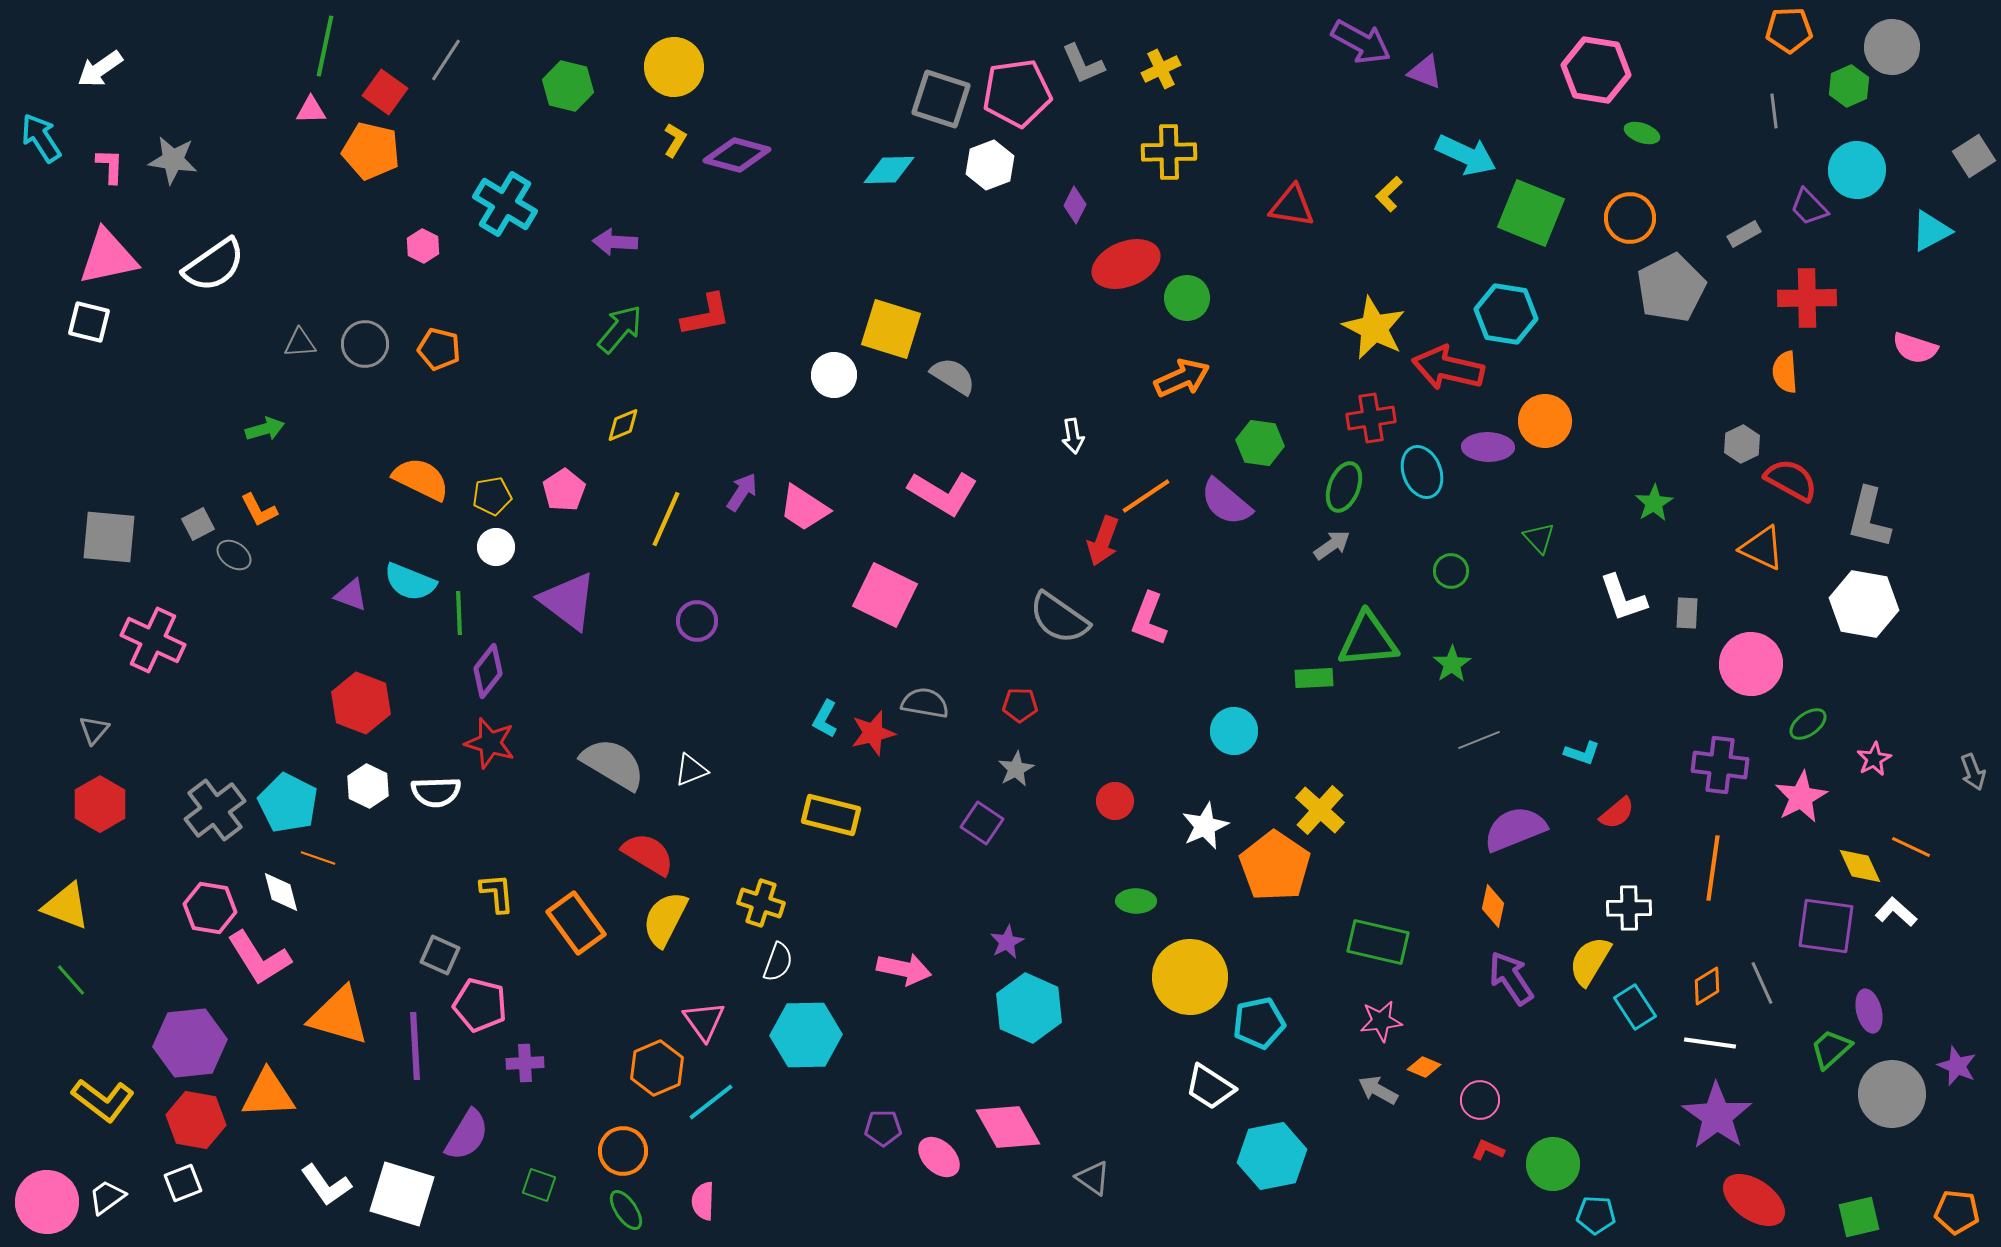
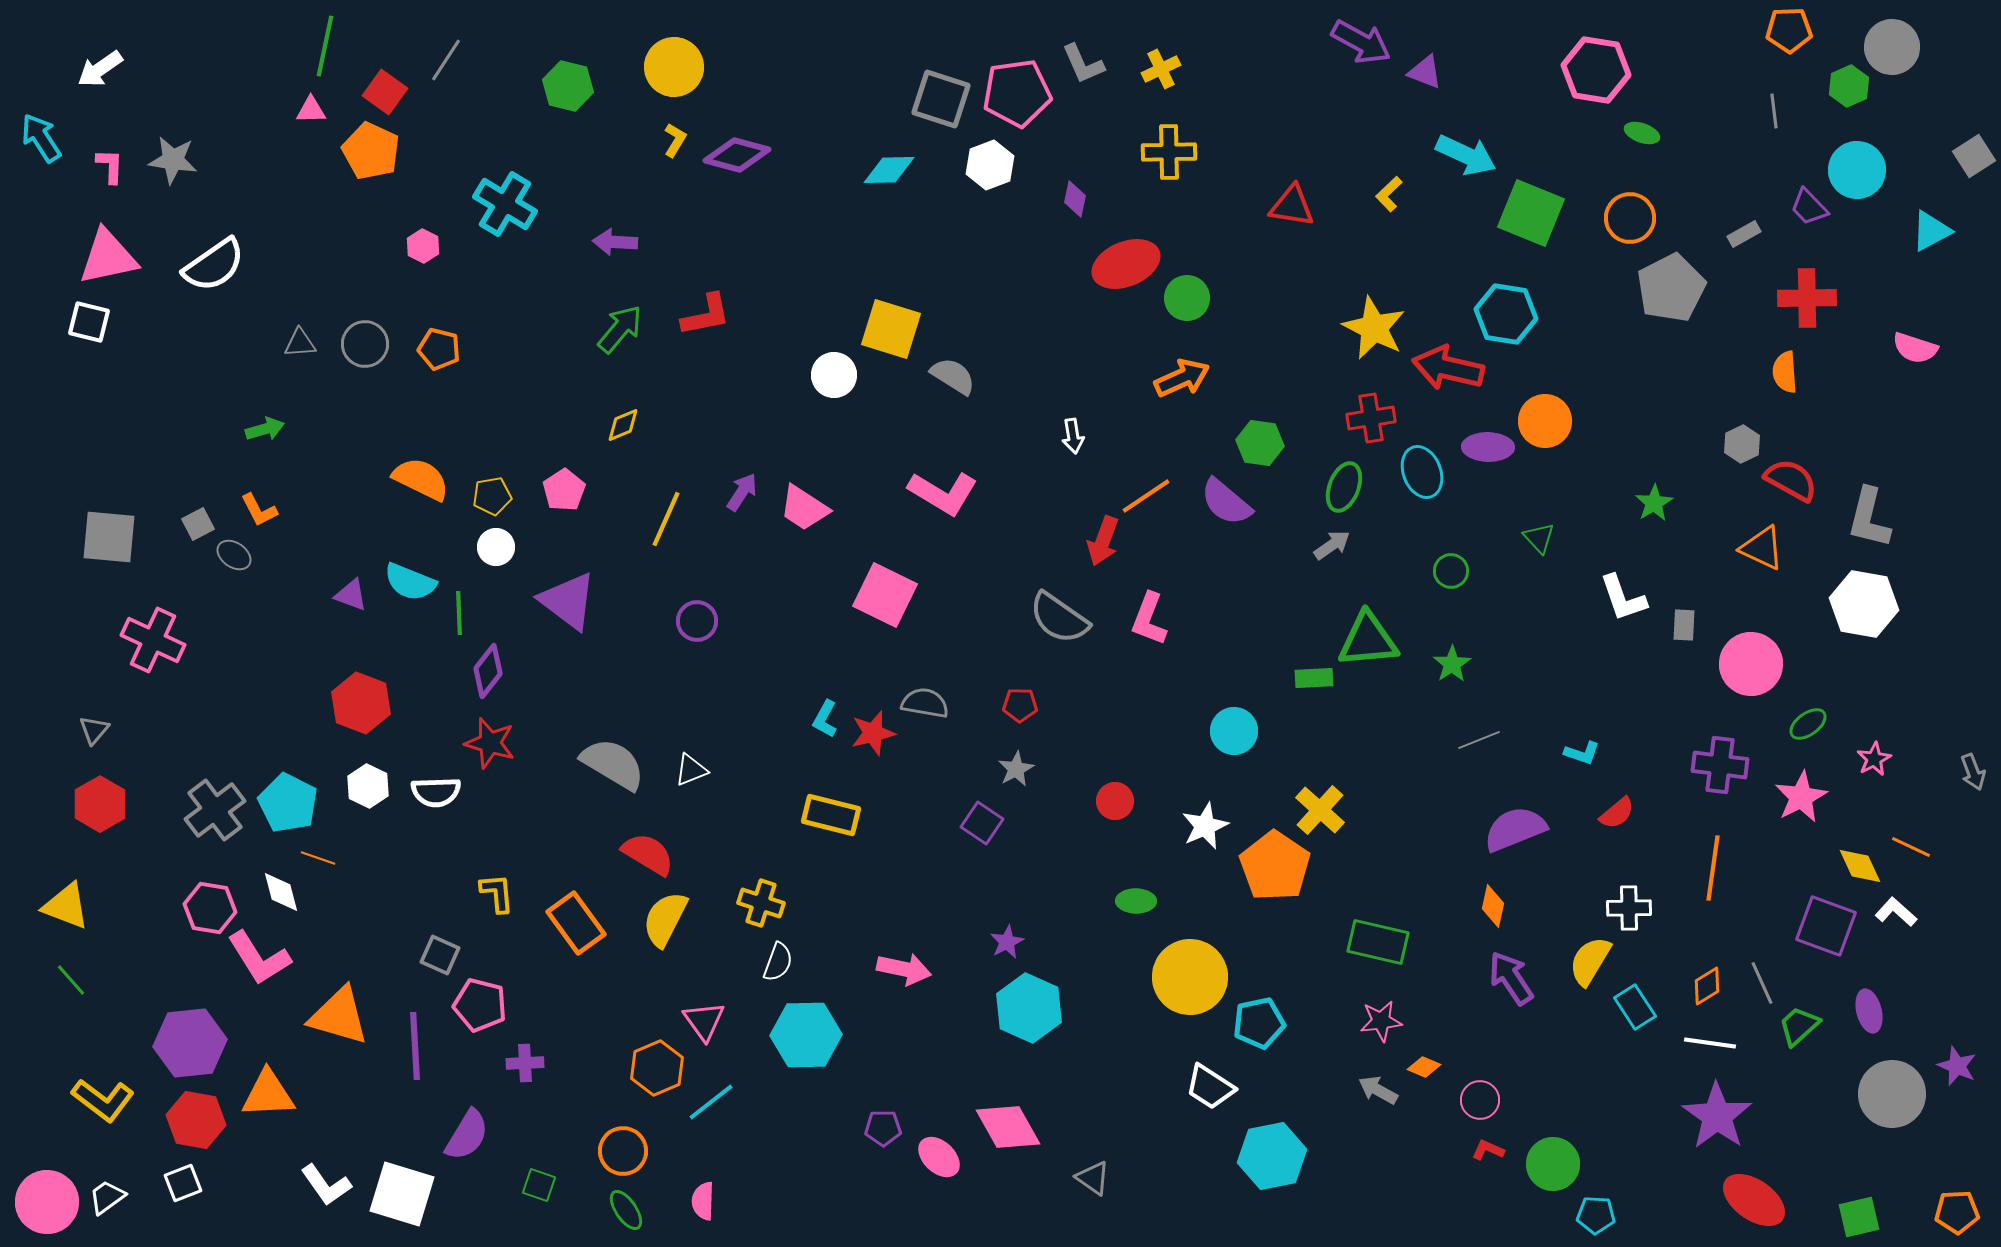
orange pentagon at (371, 151): rotated 12 degrees clockwise
purple diamond at (1075, 205): moved 6 px up; rotated 15 degrees counterclockwise
gray rectangle at (1687, 613): moved 3 px left, 12 px down
purple square at (1826, 926): rotated 12 degrees clockwise
green trapezoid at (1831, 1049): moved 32 px left, 23 px up
orange pentagon at (1957, 1212): rotated 9 degrees counterclockwise
